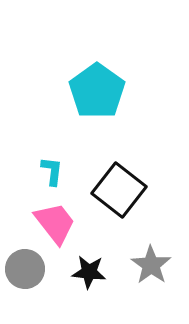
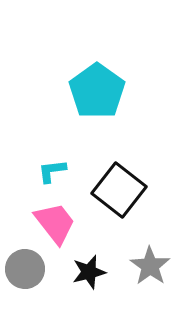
cyan L-shape: rotated 104 degrees counterclockwise
gray star: moved 1 px left, 1 px down
black star: rotated 20 degrees counterclockwise
